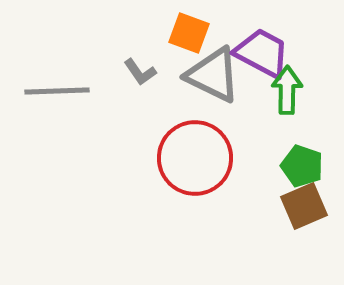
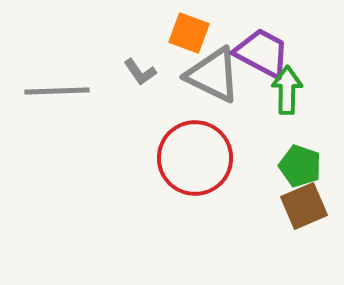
green pentagon: moved 2 px left
